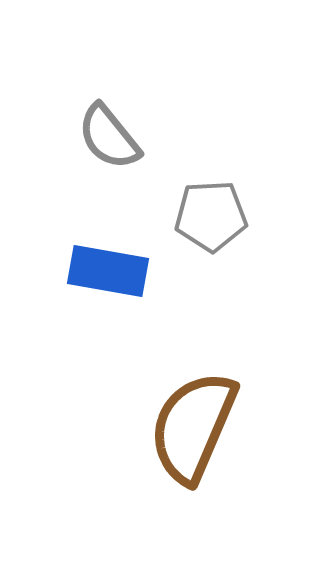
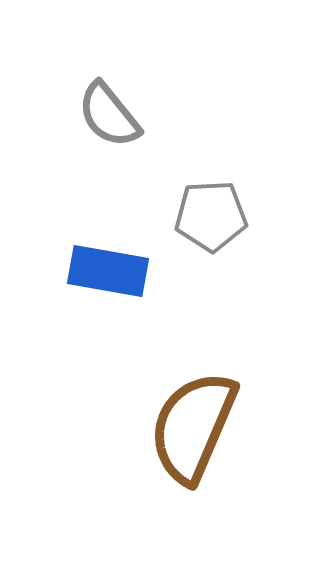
gray semicircle: moved 22 px up
